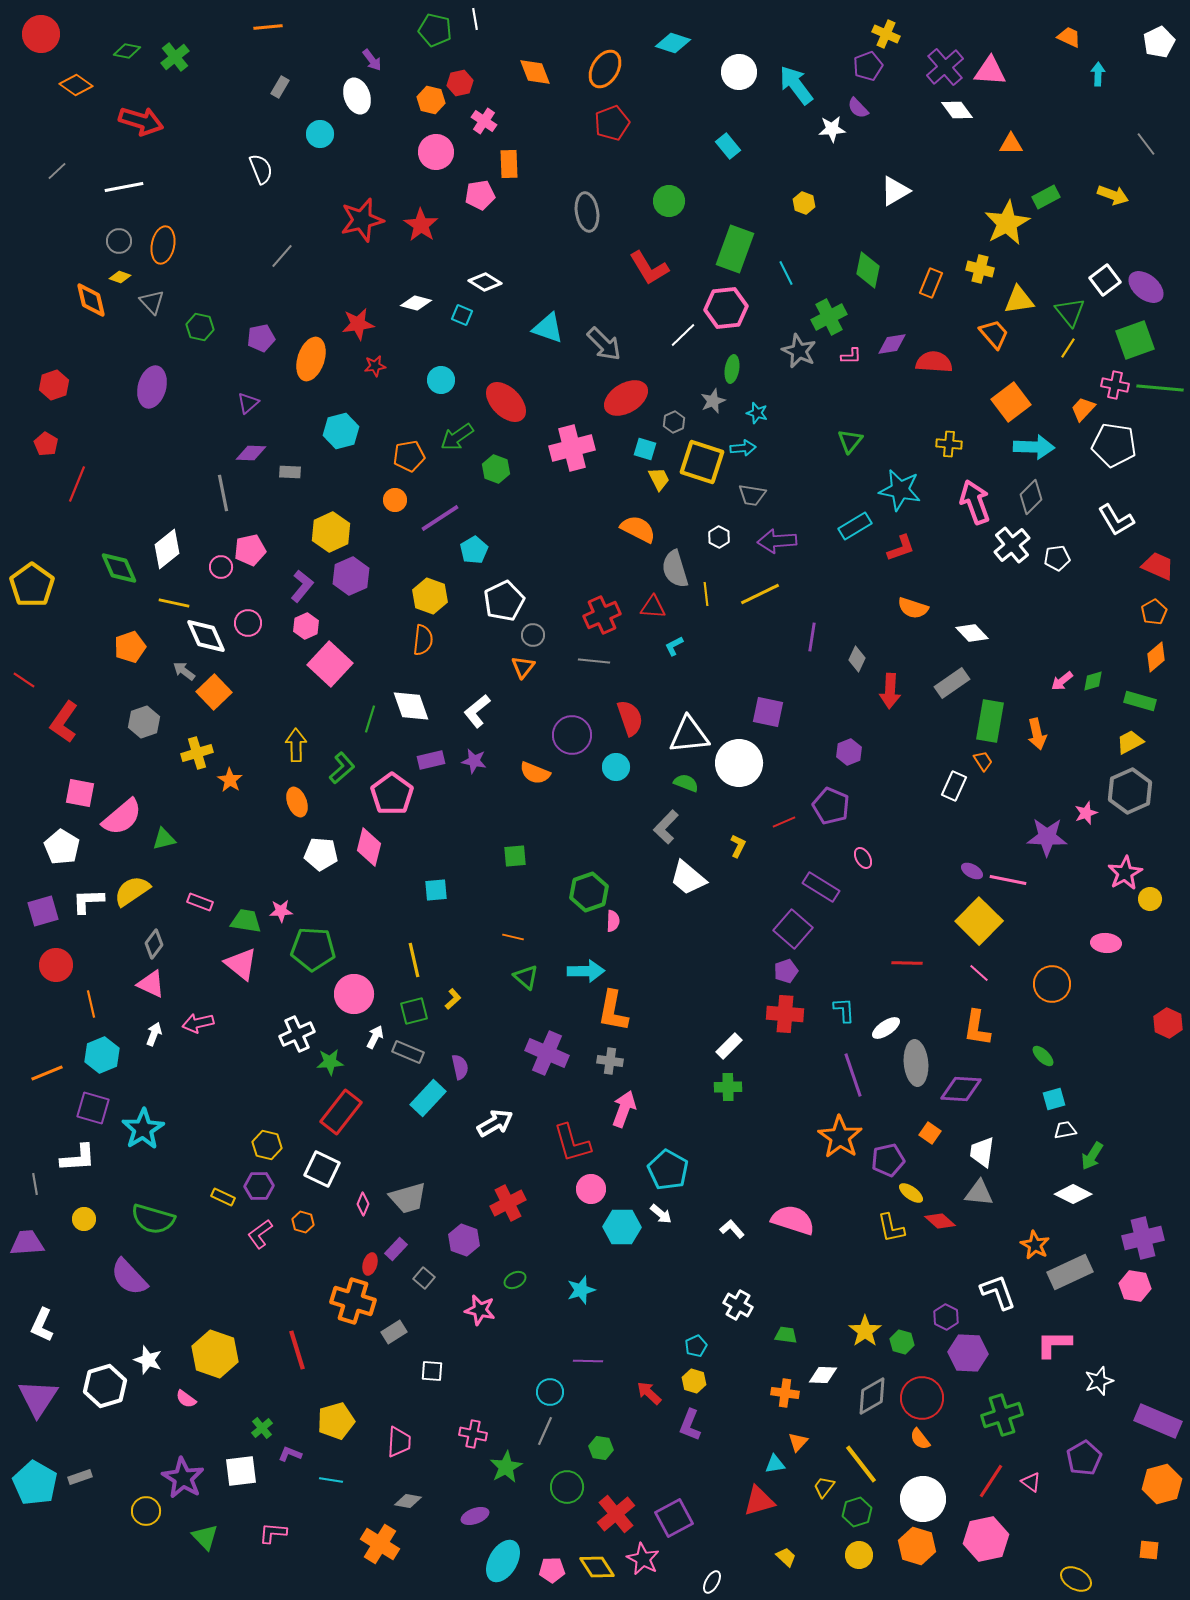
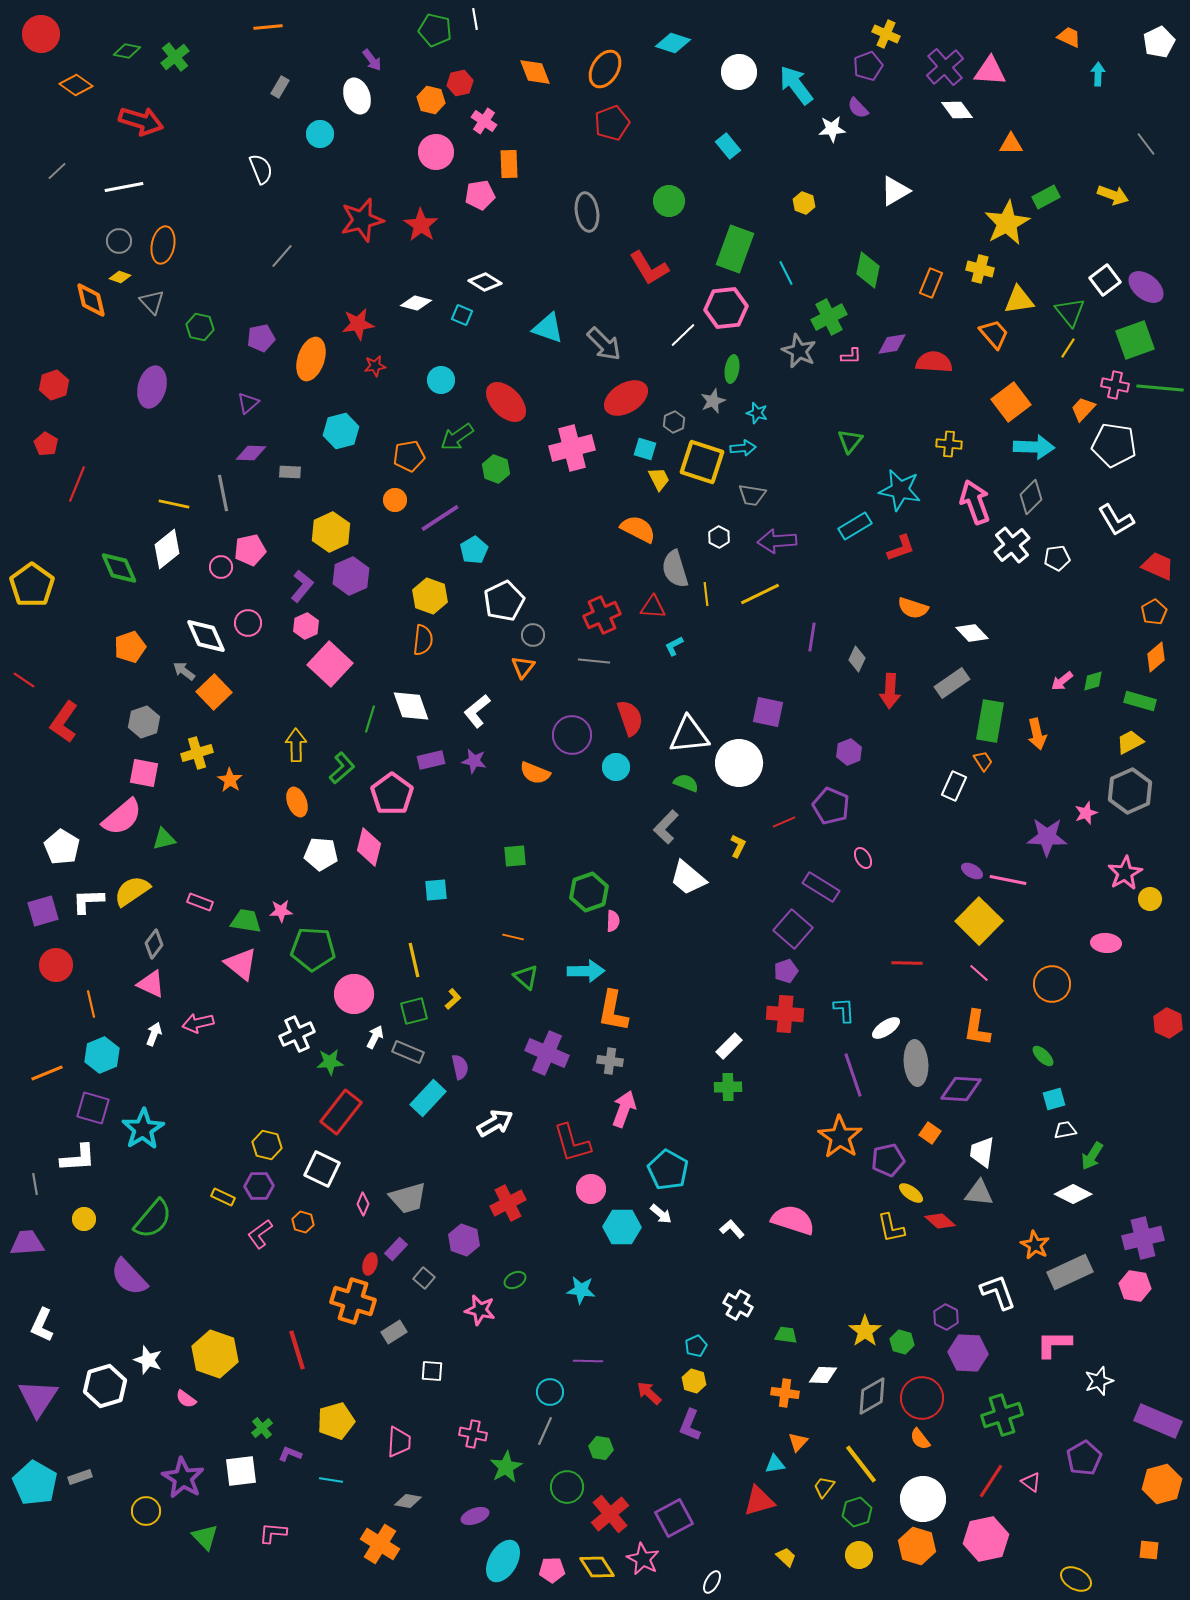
yellow line at (174, 603): moved 99 px up
pink square at (80, 793): moved 64 px right, 20 px up
green semicircle at (153, 1219): rotated 66 degrees counterclockwise
cyan star at (581, 1290): rotated 24 degrees clockwise
red cross at (616, 1514): moved 6 px left
